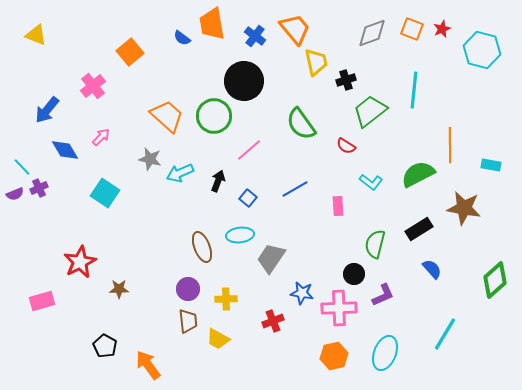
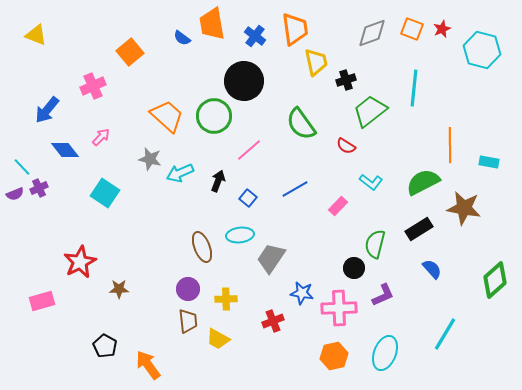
orange trapezoid at (295, 29): rotated 32 degrees clockwise
pink cross at (93, 86): rotated 15 degrees clockwise
cyan line at (414, 90): moved 2 px up
blue diamond at (65, 150): rotated 8 degrees counterclockwise
cyan rectangle at (491, 165): moved 2 px left, 3 px up
green semicircle at (418, 174): moved 5 px right, 8 px down
pink rectangle at (338, 206): rotated 48 degrees clockwise
black circle at (354, 274): moved 6 px up
